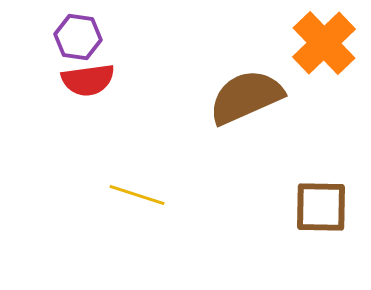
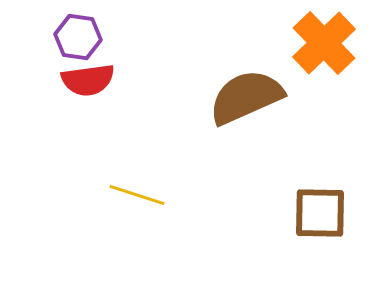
brown square: moved 1 px left, 6 px down
